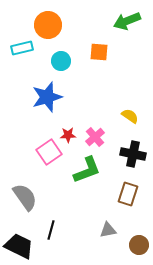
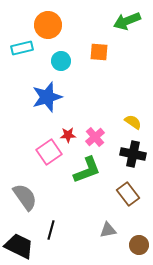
yellow semicircle: moved 3 px right, 6 px down
brown rectangle: rotated 55 degrees counterclockwise
